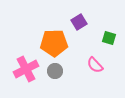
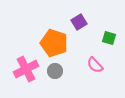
orange pentagon: rotated 20 degrees clockwise
